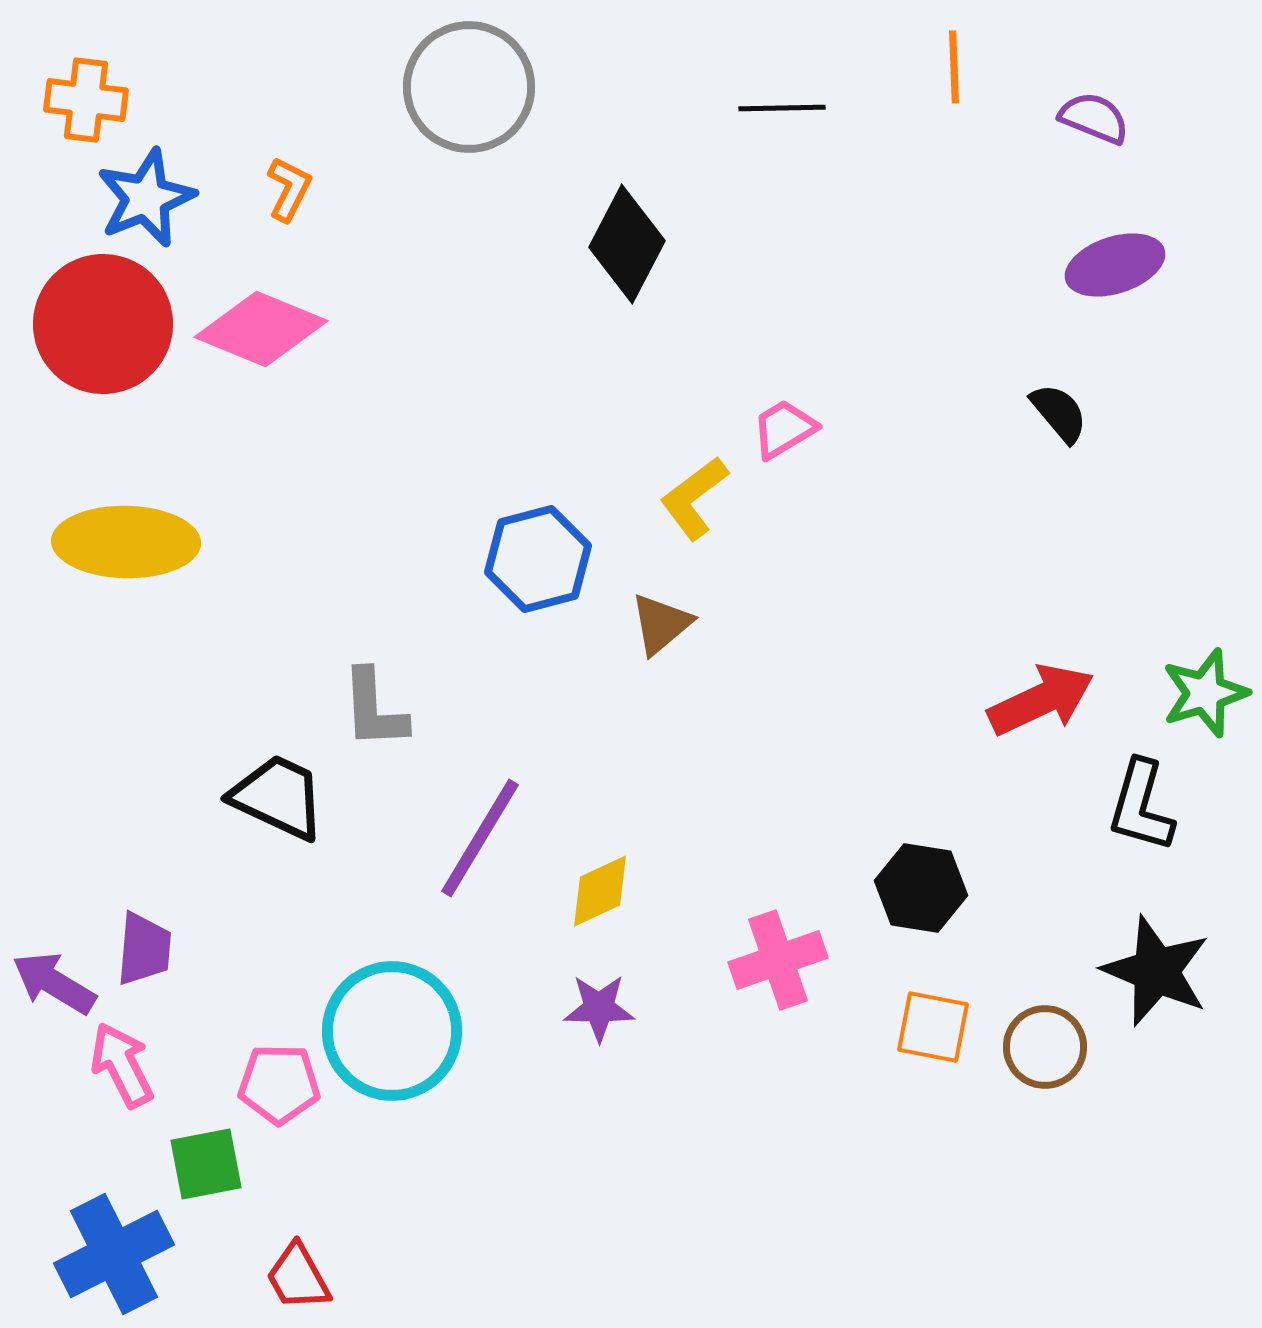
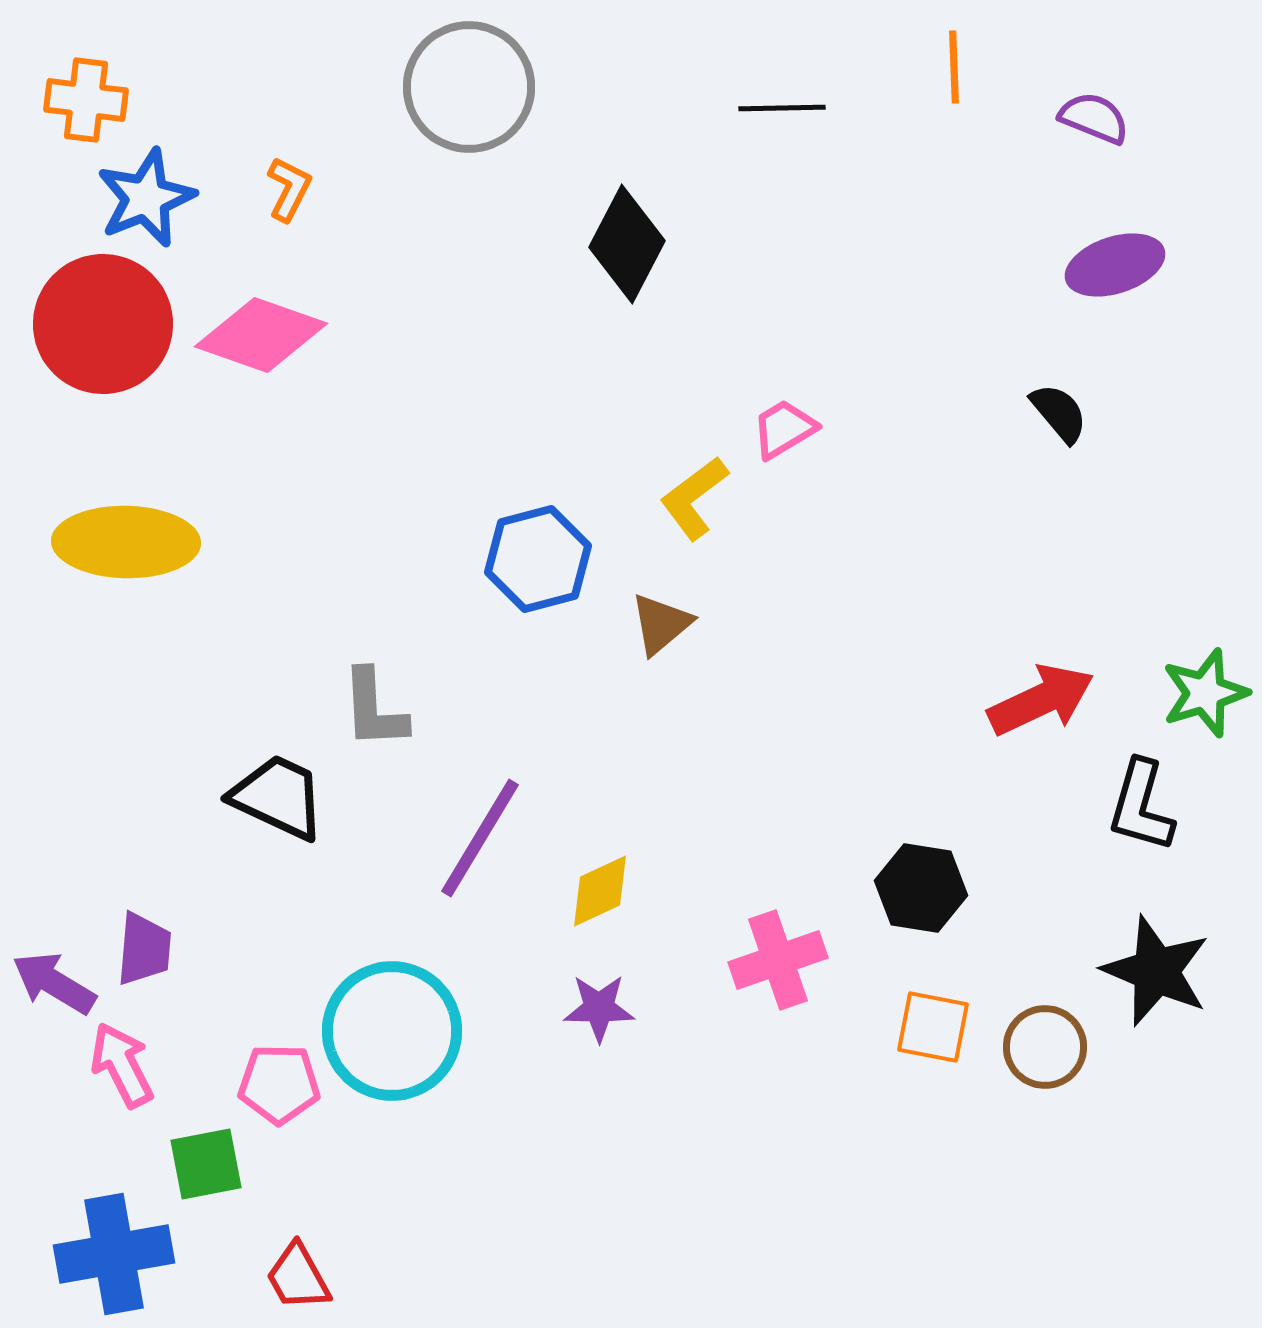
pink diamond: moved 6 px down; rotated 3 degrees counterclockwise
blue cross: rotated 17 degrees clockwise
